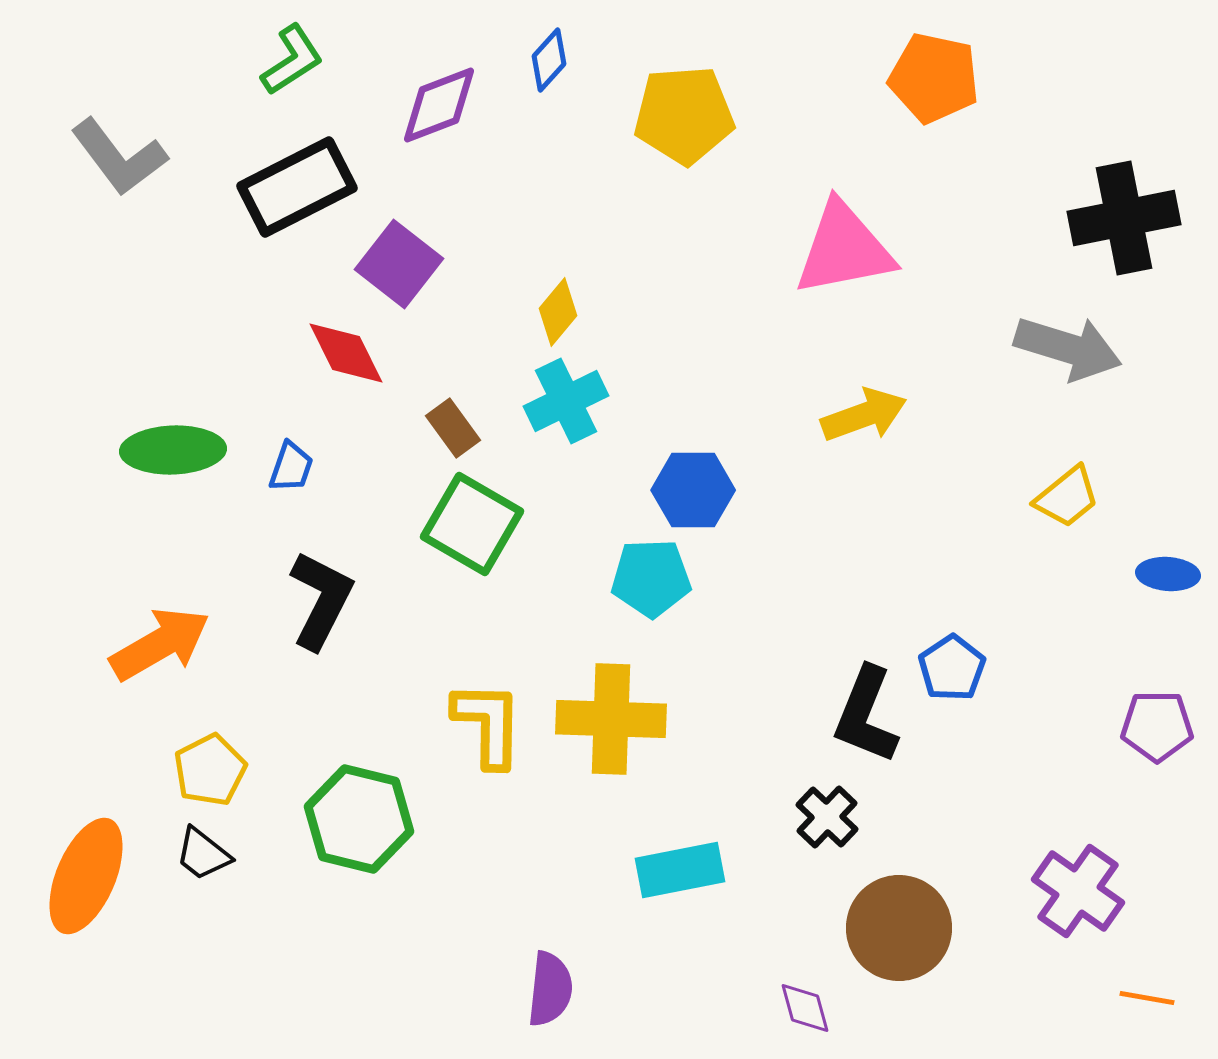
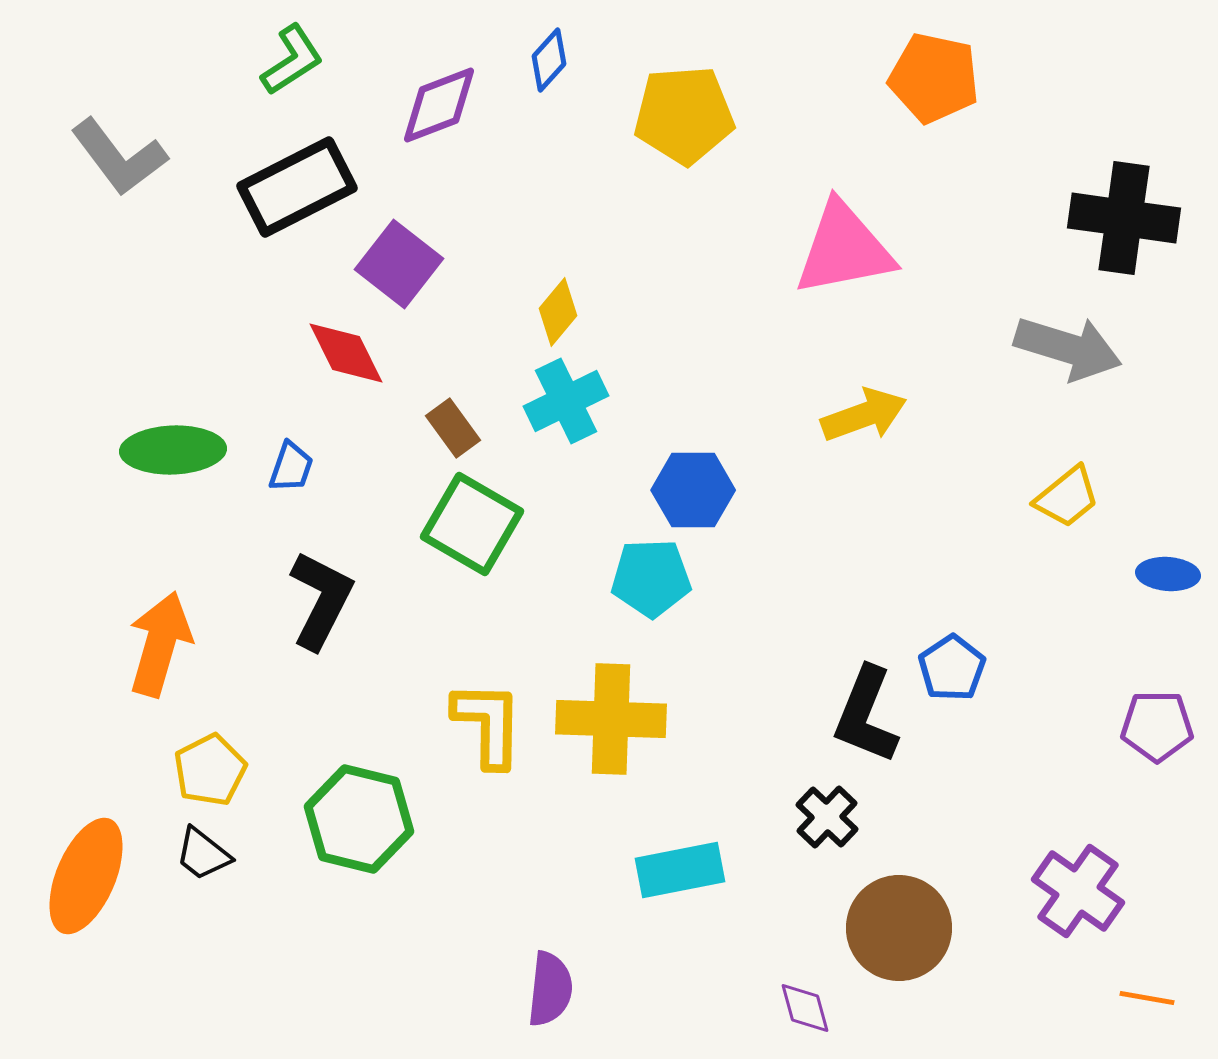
black cross at (1124, 218): rotated 19 degrees clockwise
orange arrow at (160, 644): rotated 44 degrees counterclockwise
